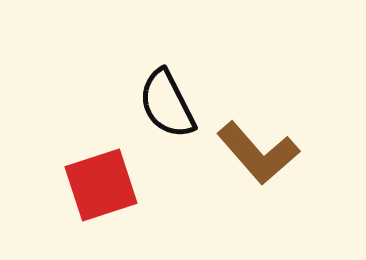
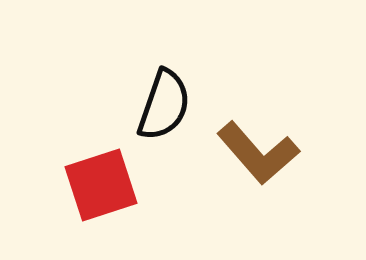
black semicircle: moved 3 px left, 1 px down; rotated 134 degrees counterclockwise
